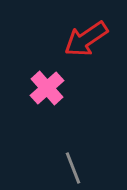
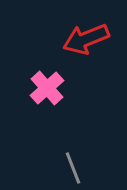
red arrow: rotated 12 degrees clockwise
